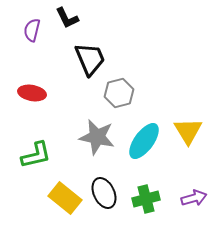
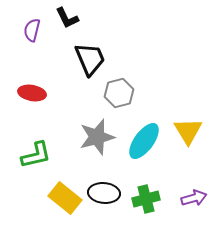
gray star: rotated 27 degrees counterclockwise
black ellipse: rotated 60 degrees counterclockwise
